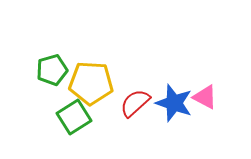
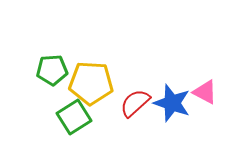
green pentagon: rotated 12 degrees clockwise
pink triangle: moved 5 px up
blue star: moved 2 px left
